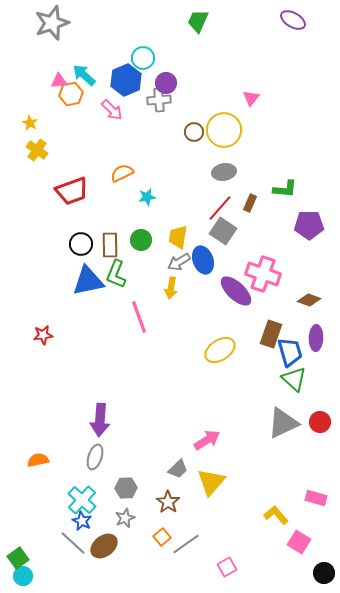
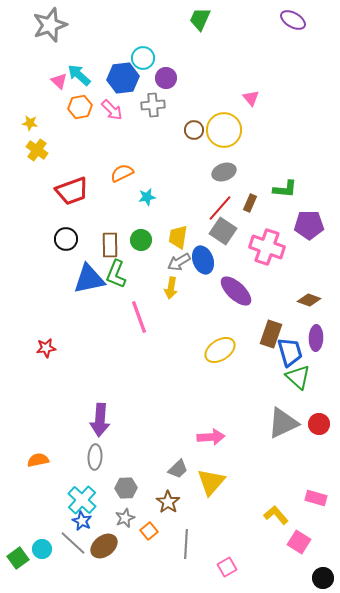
green trapezoid at (198, 21): moved 2 px right, 2 px up
gray star at (52, 23): moved 2 px left, 2 px down
cyan arrow at (84, 75): moved 5 px left
blue hexagon at (126, 80): moved 3 px left, 2 px up; rotated 16 degrees clockwise
pink triangle at (59, 81): rotated 48 degrees clockwise
purple circle at (166, 83): moved 5 px up
orange hexagon at (71, 94): moved 9 px right, 13 px down
pink triangle at (251, 98): rotated 18 degrees counterclockwise
gray cross at (159, 100): moved 6 px left, 5 px down
yellow star at (30, 123): rotated 21 degrees counterclockwise
brown circle at (194, 132): moved 2 px up
gray ellipse at (224, 172): rotated 10 degrees counterclockwise
black circle at (81, 244): moved 15 px left, 5 px up
pink cross at (263, 274): moved 4 px right, 27 px up
blue triangle at (88, 281): moved 1 px right, 2 px up
red star at (43, 335): moved 3 px right, 13 px down
green triangle at (294, 379): moved 4 px right, 2 px up
red circle at (320, 422): moved 1 px left, 2 px down
pink arrow at (207, 440): moved 4 px right, 3 px up; rotated 28 degrees clockwise
gray ellipse at (95, 457): rotated 15 degrees counterclockwise
orange square at (162, 537): moved 13 px left, 6 px up
gray line at (186, 544): rotated 52 degrees counterclockwise
black circle at (324, 573): moved 1 px left, 5 px down
cyan circle at (23, 576): moved 19 px right, 27 px up
